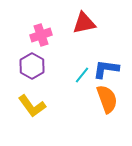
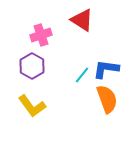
red triangle: moved 2 px left, 3 px up; rotated 45 degrees clockwise
